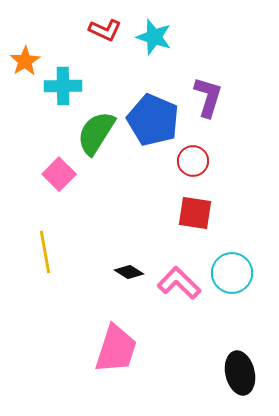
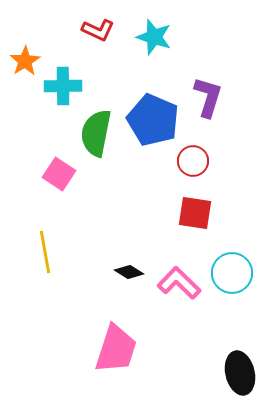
red L-shape: moved 7 px left
green semicircle: rotated 21 degrees counterclockwise
pink square: rotated 12 degrees counterclockwise
